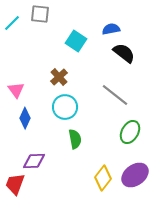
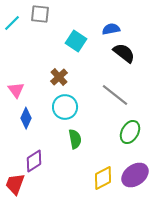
blue diamond: moved 1 px right
purple diamond: rotated 30 degrees counterclockwise
yellow diamond: rotated 25 degrees clockwise
